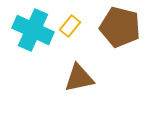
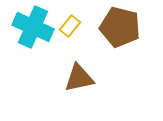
cyan cross: moved 3 px up
